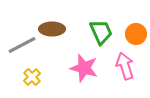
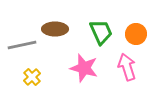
brown ellipse: moved 3 px right
gray line: rotated 16 degrees clockwise
pink arrow: moved 2 px right, 1 px down
